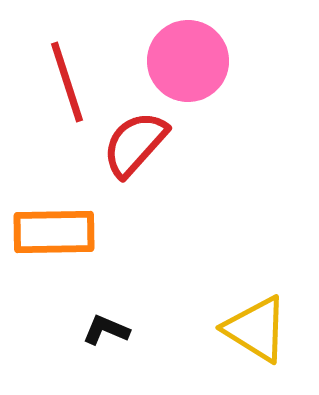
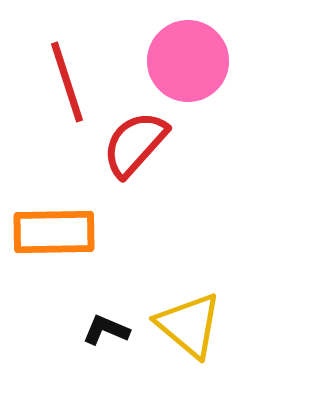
yellow triangle: moved 67 px left, 4 px up; rotated 8 degrees clockwise
